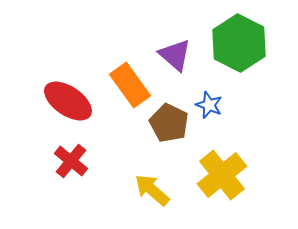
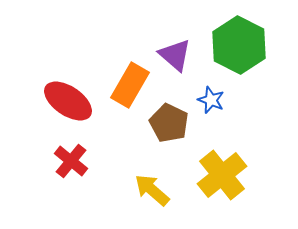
green hexagon: moved 2 px down
orange rectangle: rotated 66 degrees clockwise
blue star: moved 2 px right, 5 px up
